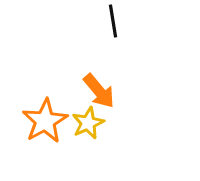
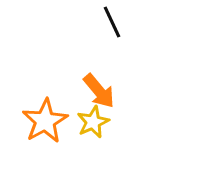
black line: moved 1 px left, 1 px down; rotated 16 degrees counterclockwise
yellow star: moved 5 px right, 1 px up
